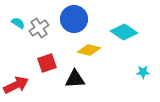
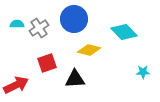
cyan semicircle: moved 1 px left, 1 px down; rotated 32 degrees counterclockwise
cyan diamond: rotated 12 degrees clockwise
